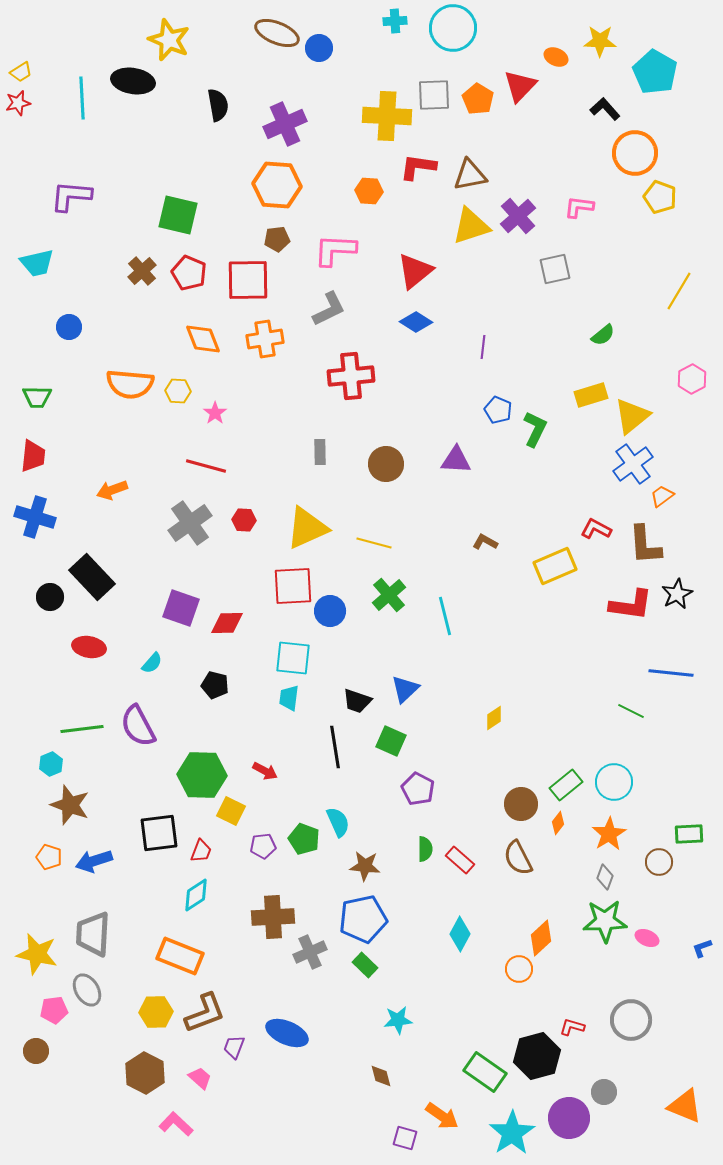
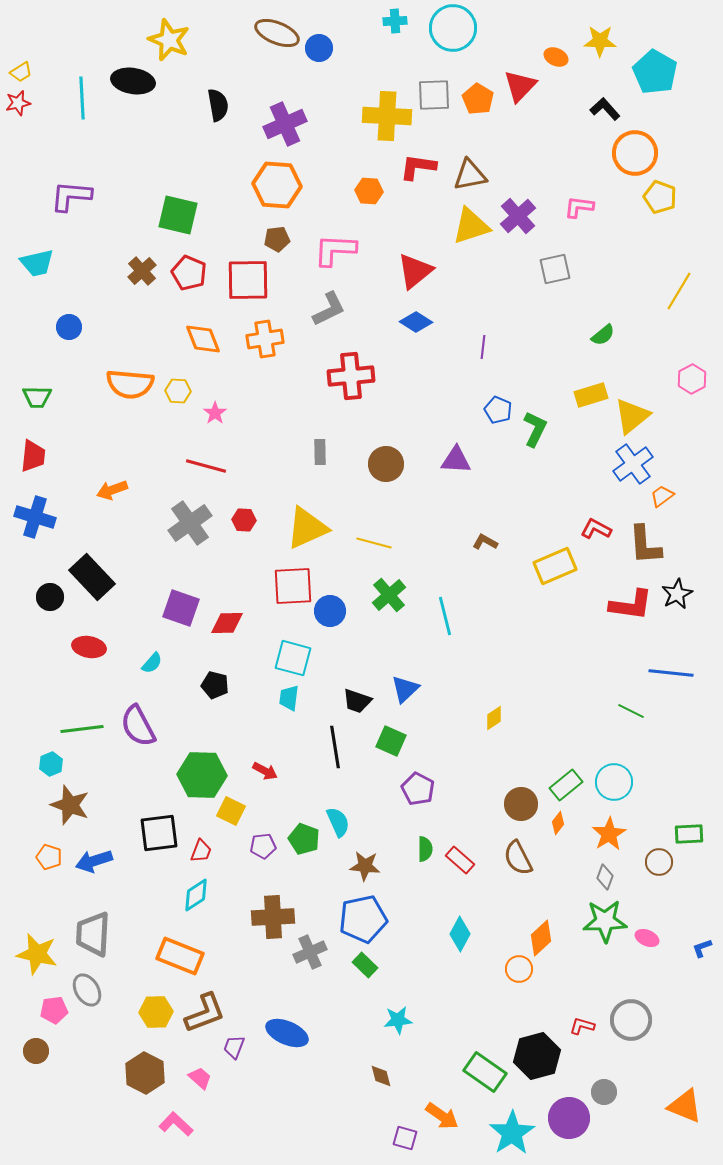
cyan square at (293, 658): rotated 9 degrees clockwise
red L-shape at (572, 1027): moved 10 px right, 1 px up
